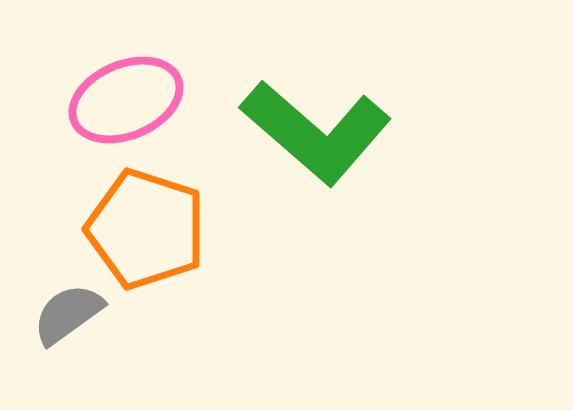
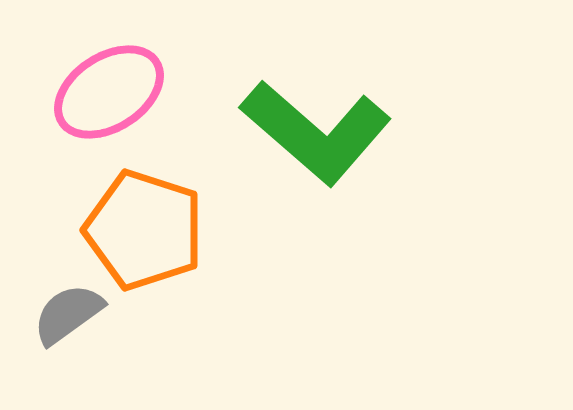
pink ellipse: moved 17 px left, 8 px up; rotated 10 degrees counterclockwise
orange pentagon: moved 2 px left, 1 px down
